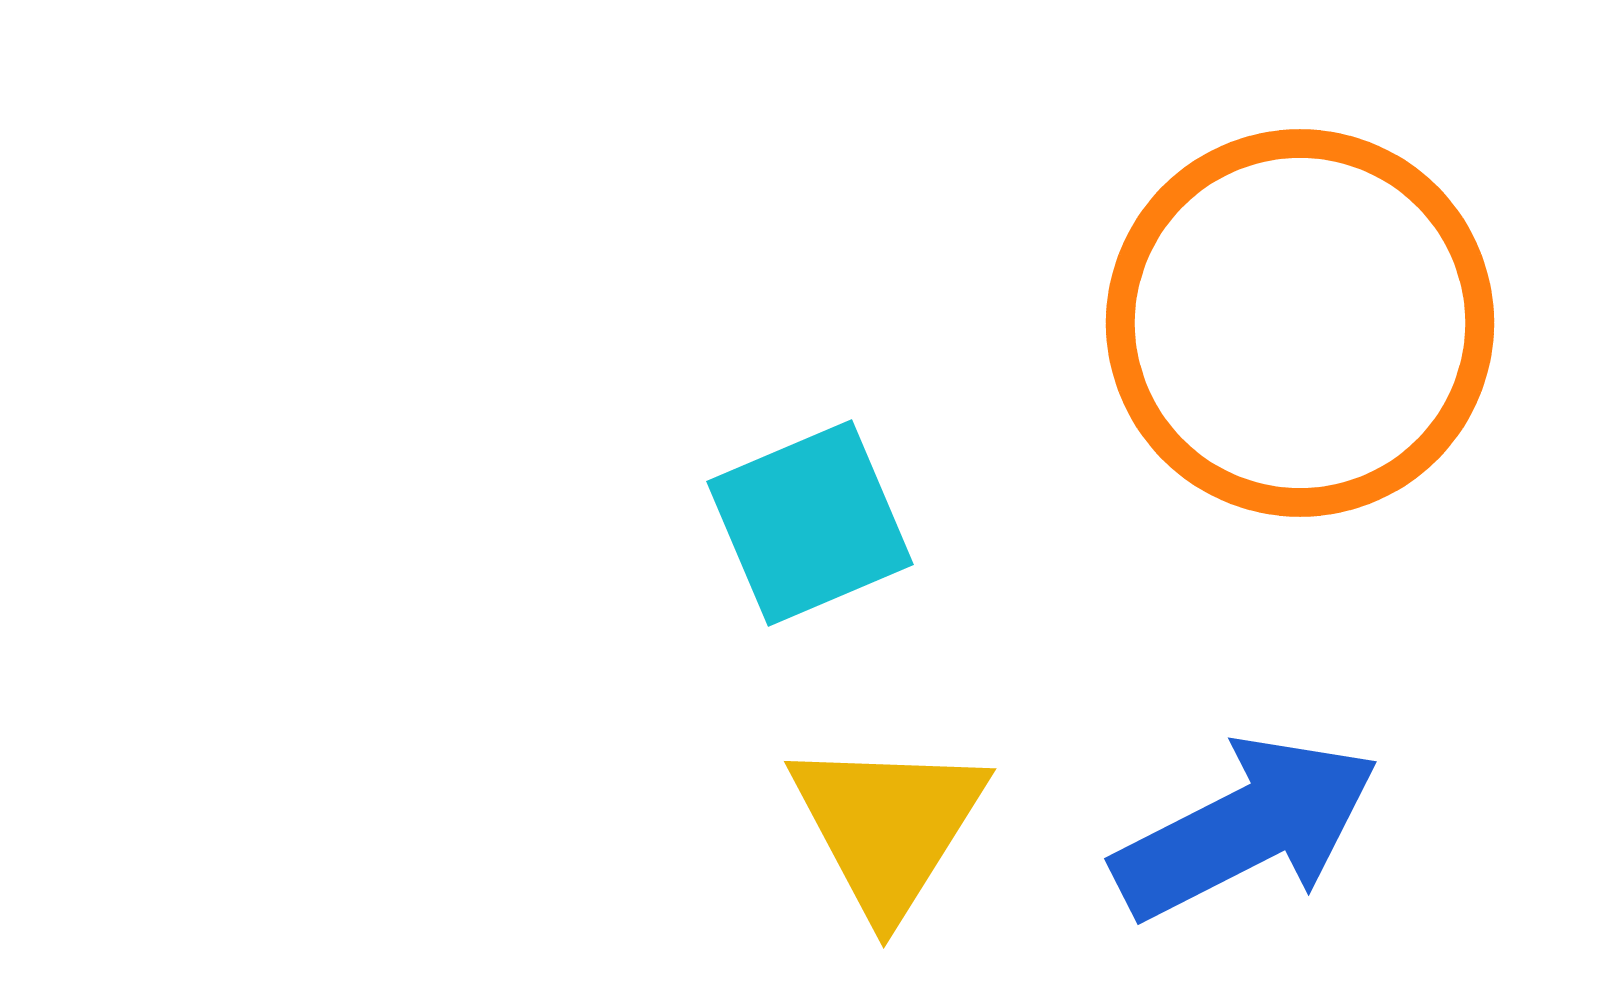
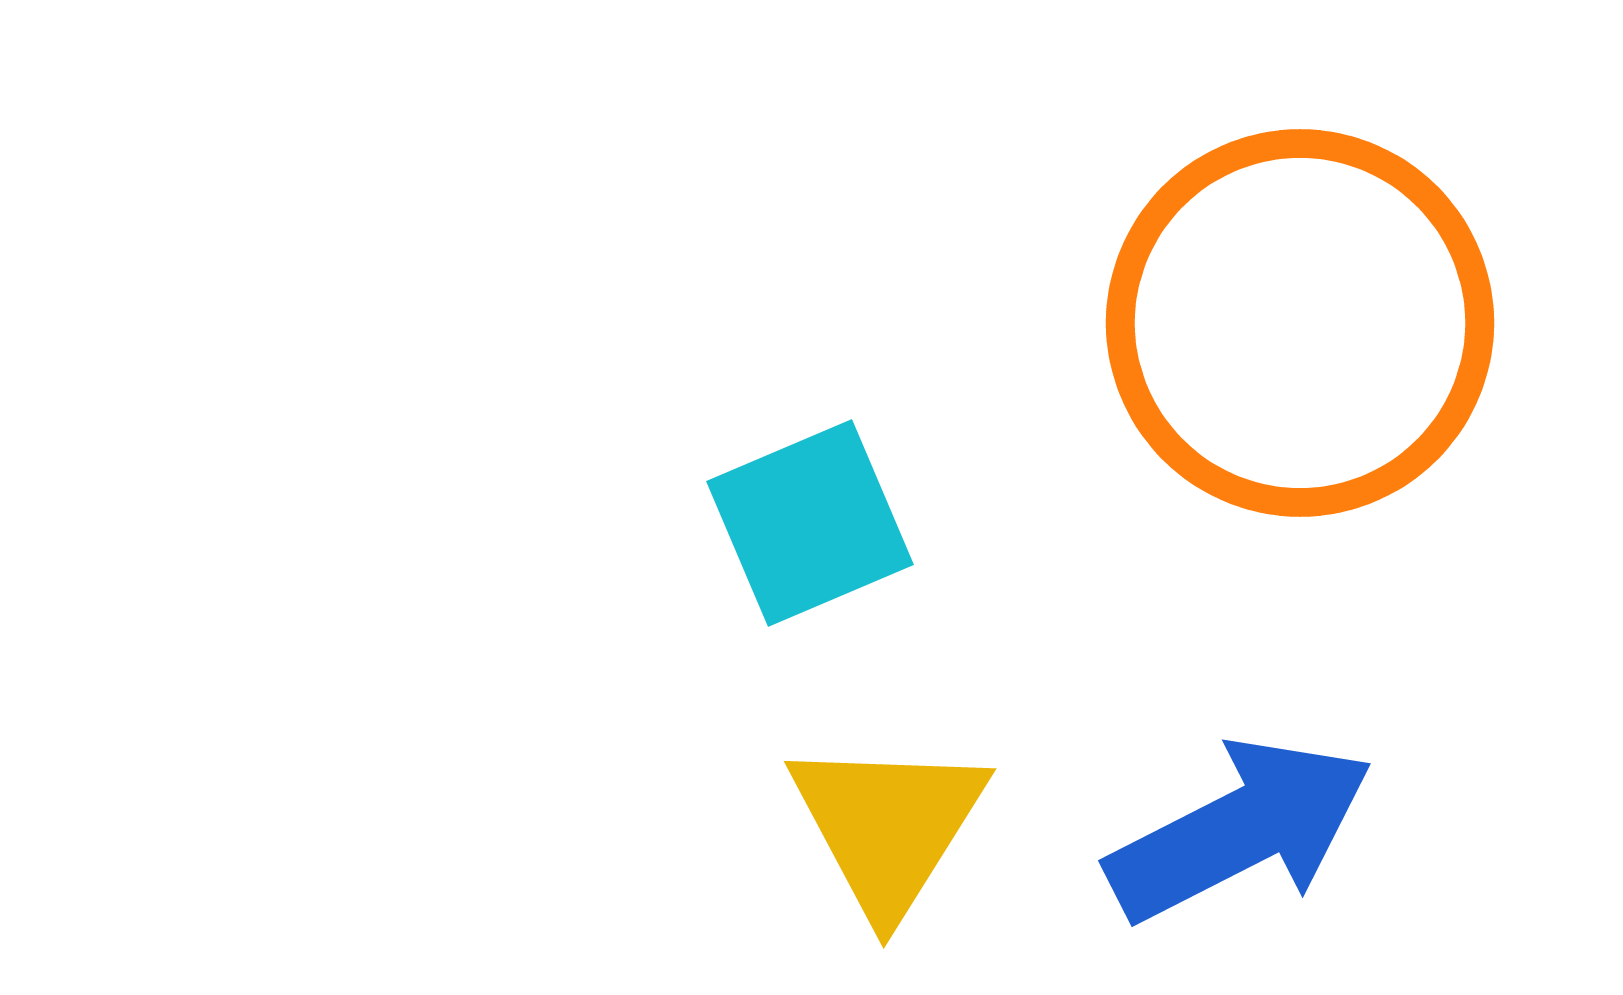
blue arrow: moved 6 px left, 2 px down
